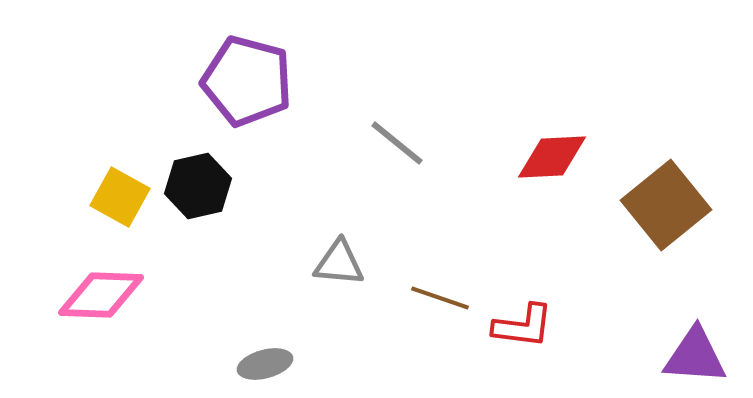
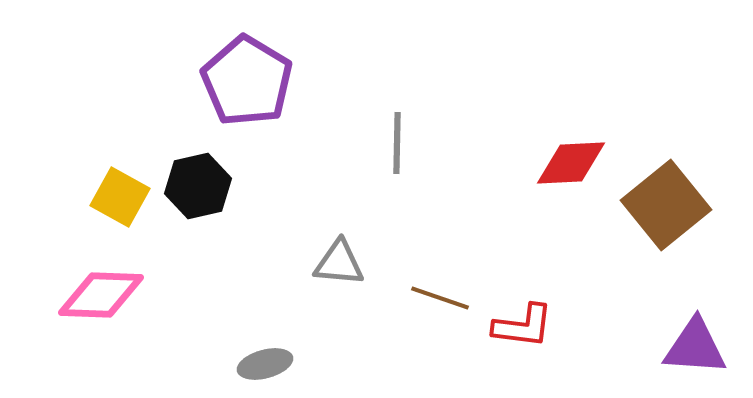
purple pentagon: rotated 16 degrees clockwise
gray line: rotated 52 degrees clockwise
red diamond: moved 19 px right, 6 px down
purple triangle: moved 9 px up
